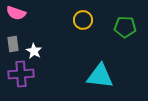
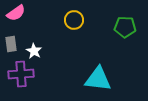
pink semicircle: rotated 54 degrees counterclockwise
yellow circle: moved 9 px left
gray rectangle: moved 2 px left
cyan triangle: moved 2 px left, 3 px down
